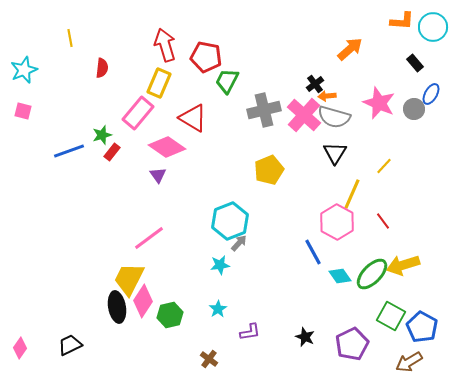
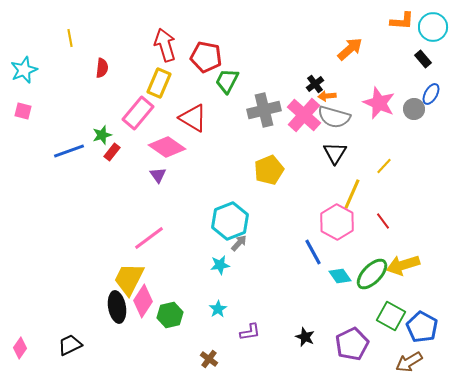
black rectangle at (415, 63): moved 8 px right, 4 px up
